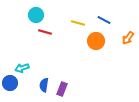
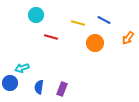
red line: moved 6 px right, 5 px down
orange circle: moved 1 px left, 2 px down
blue semicircle: moved 5 px left, 2 px down
